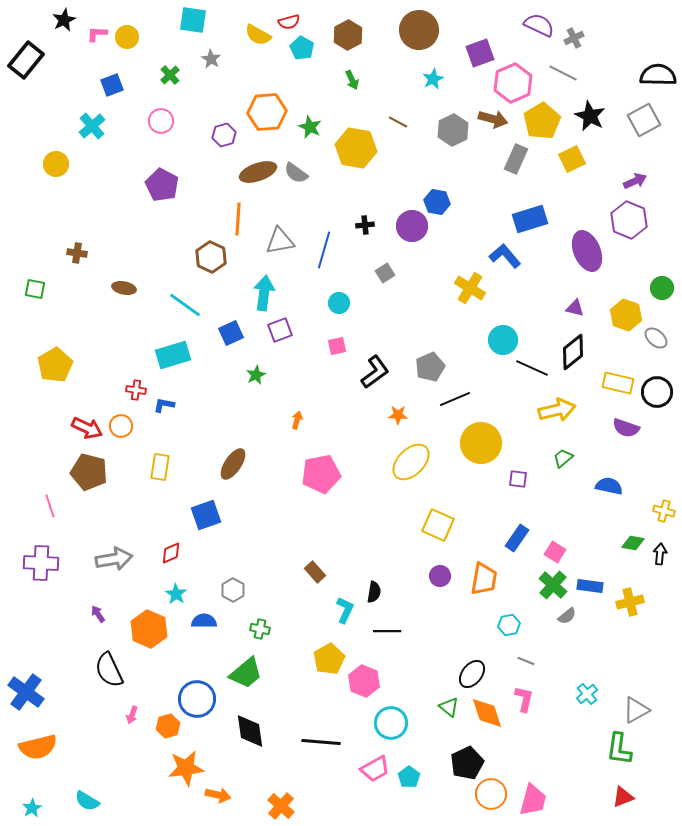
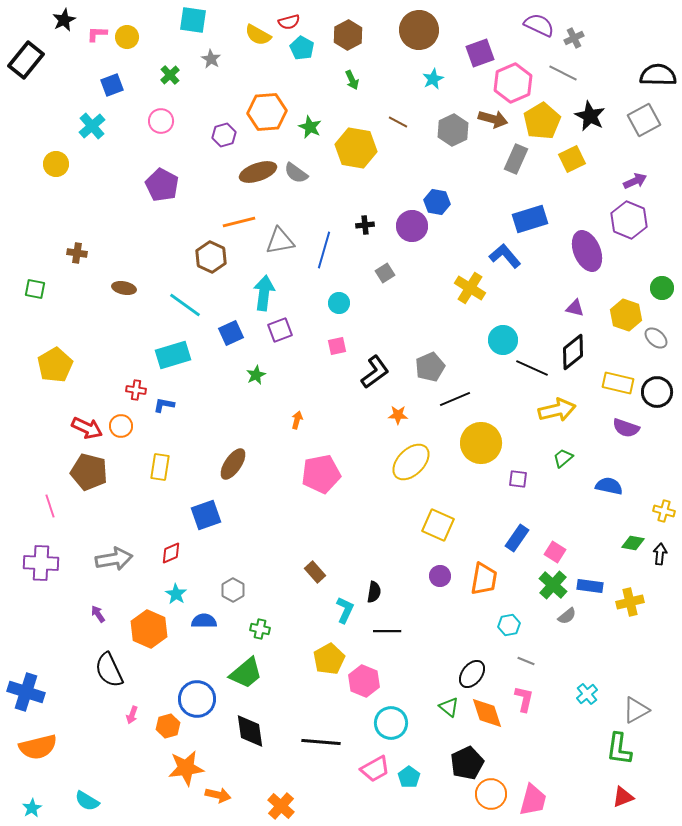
orange line at (238, 219): moved 1 px right, 3 px down; rotated 72 degrees clockwise
blue cross at (26, 692): rotated 18 degrees counterclockwise
